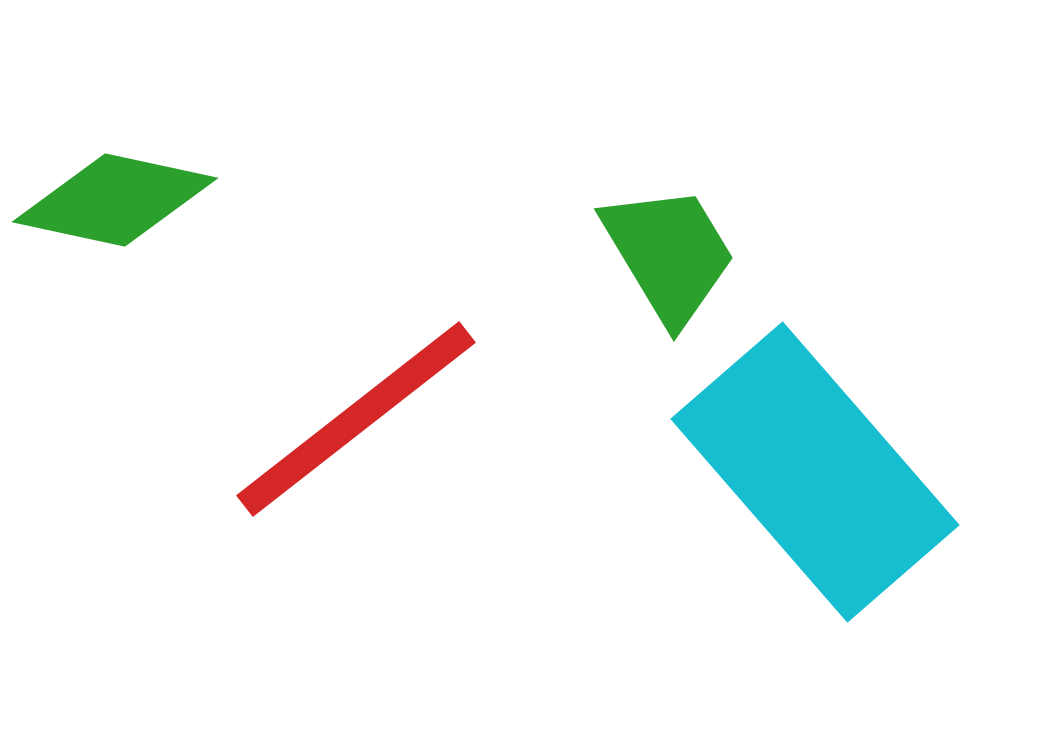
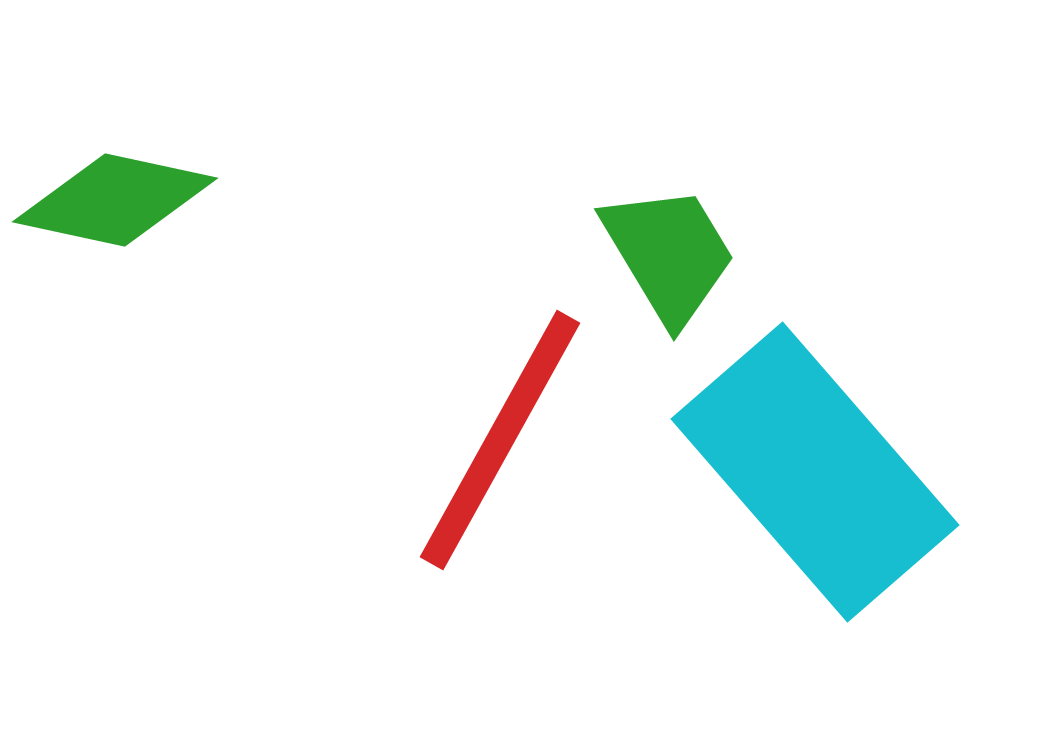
red line: moved 144 px right, 21 px down; rotated 23 degrees counterclockwise
